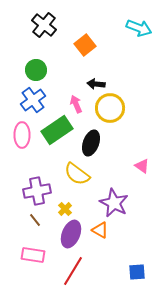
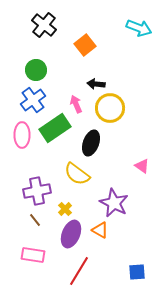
green rectangle: moved 2 px left, 2 px up
red line: moved 6 px right
